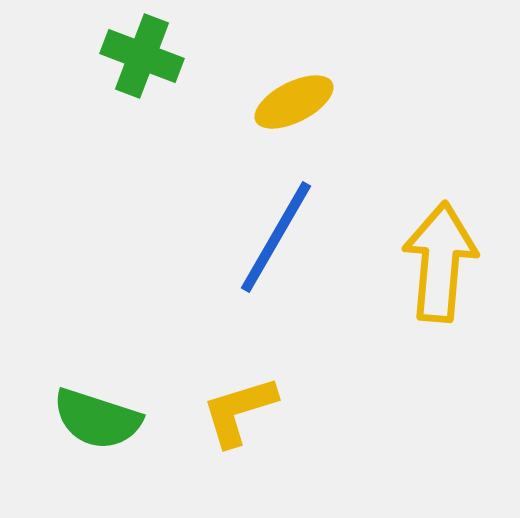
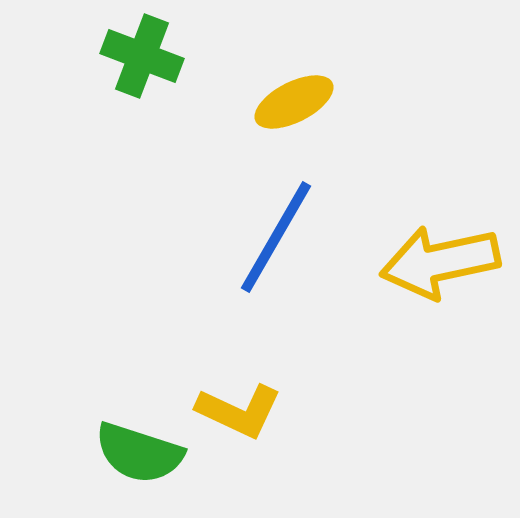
yellow arrow: rotated 107 degrees counterclockwise
yellow L-shape: rotated 138 degrees counterclockwise
green semicircle: moved 42 px right, 34 px down
